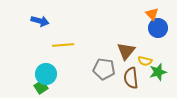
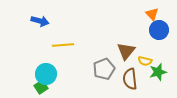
blue circle: moved 1 px right, 2 px down
gray pentagon: rotated 30 degrees counterclockwise
brown semicircle: moved 1 px left, 1 px down
